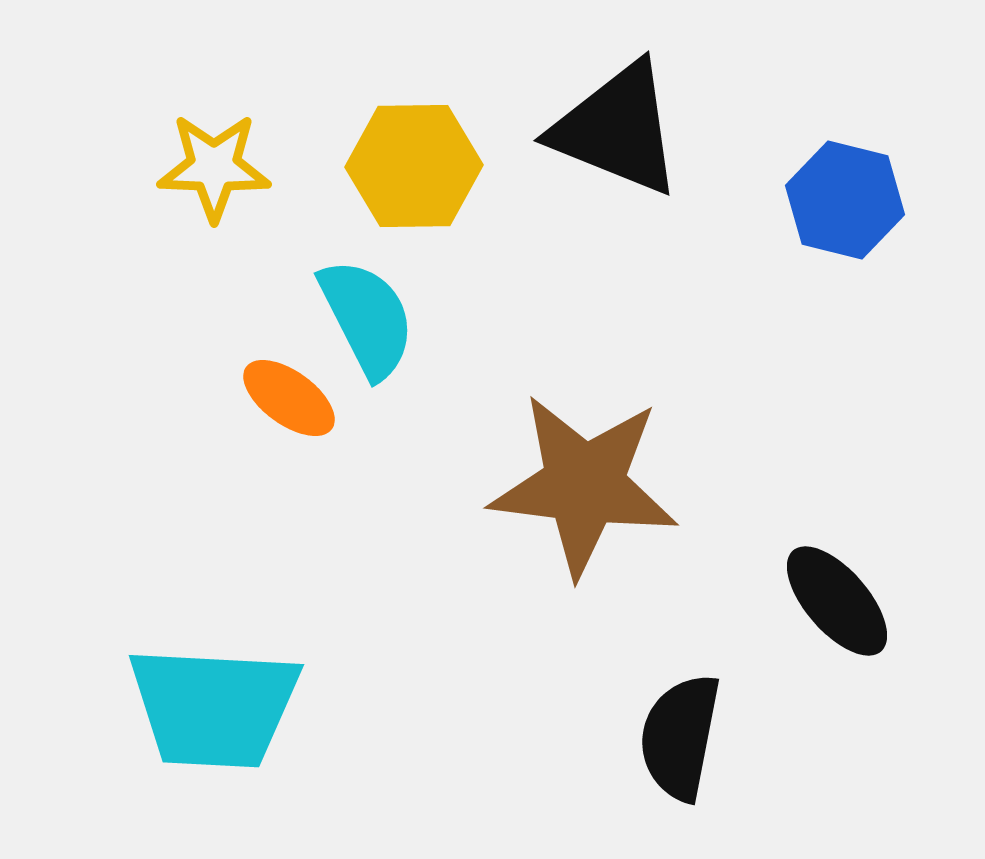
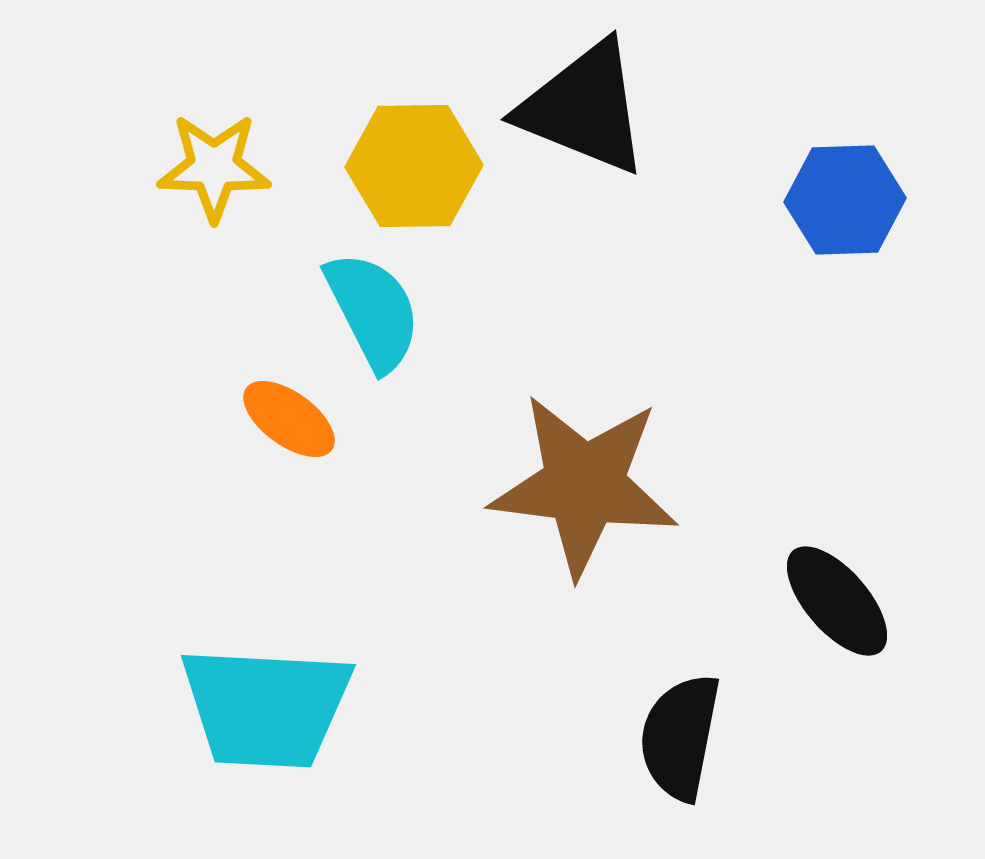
black triangle: moved 33 px left, 21 px up
blue hexagon: rotated 16 degrees counterclockwise
cyan semicircle: moved 6 px right, 7 px up
orange ellipse: moved 21 px down
cyan trapezoid: moved 52 px right
